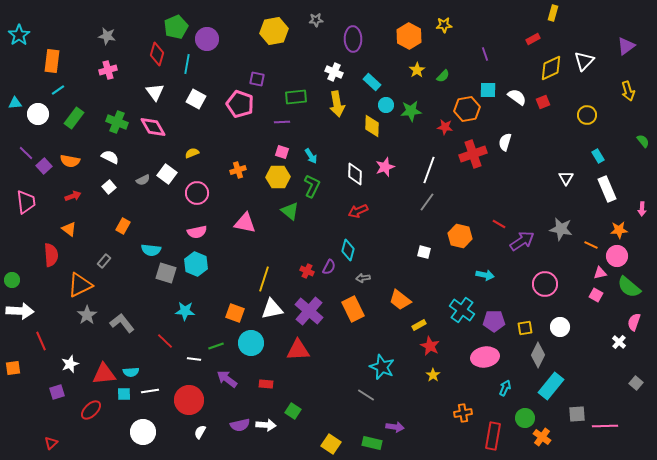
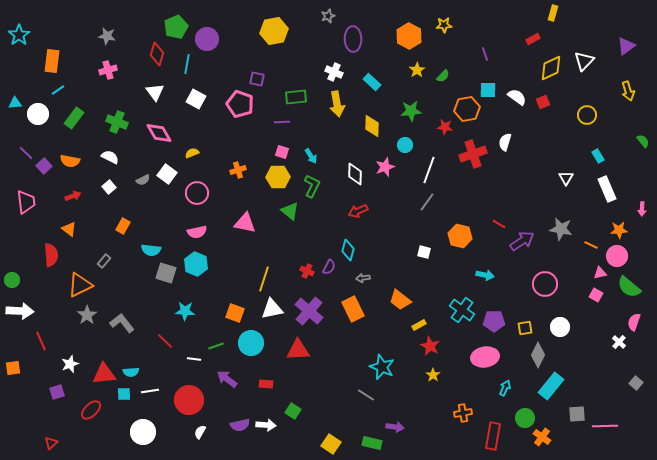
gray star at (316, 20): moved 12 px right, 4 px up; rotated 16 degrees counterclockwise
cyan circle at (386, 105): moved 19 px right, 40 px down
pink diamond at (153, 127): moved 6 px right, 6 px down
